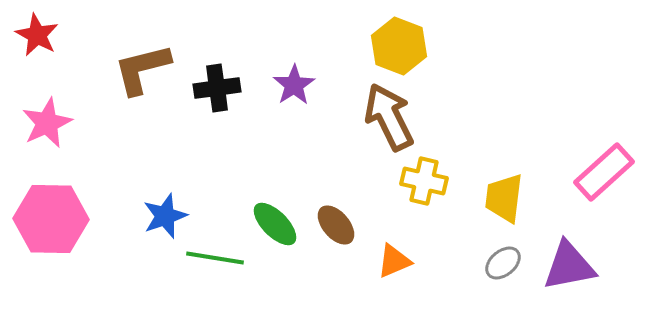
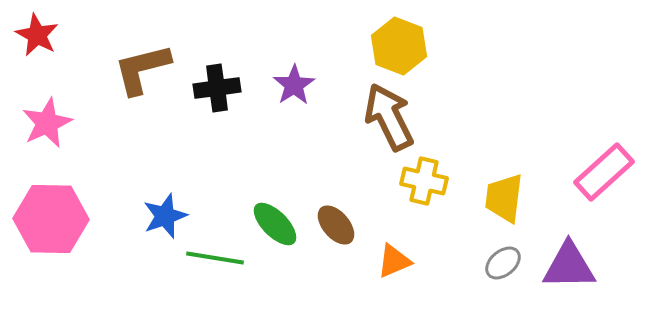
purple triangle: rotated 10 degrees clockwise
